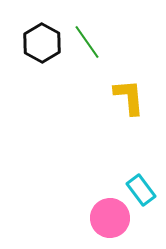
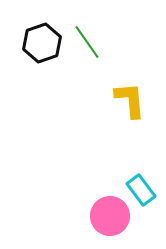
black hexagon: rotated 12 degrees clockwise
yellow L-shape: moved 1 px right, 3 px down
pink circle: moved 2 px up
